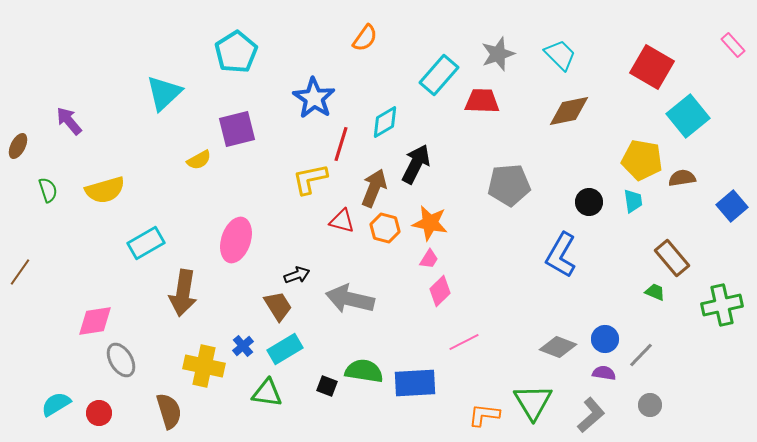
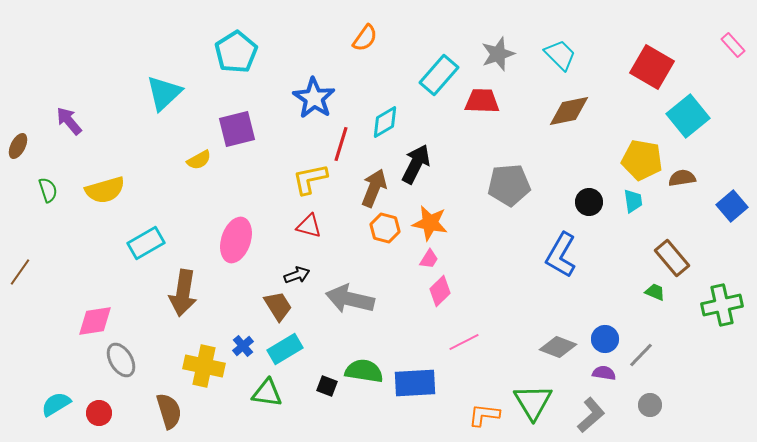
red triangle at (342, 221): moved 33 px left, 5 px down
